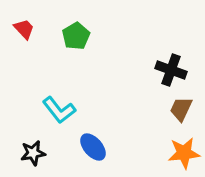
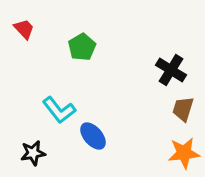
green pentagon: moved 6 px right, 11 px down
black cross: rotated 12 degrees clockwise
brown trapezoid: moved 2 px right; rotated 8 degrees counterclockwise
blue ellipse: moved 11 px up
